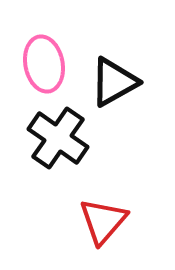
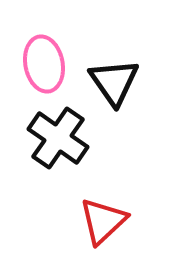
black triangle: rotated 36 degrees counterclockwise
red triangle: rotated 6 degrees clockwise
